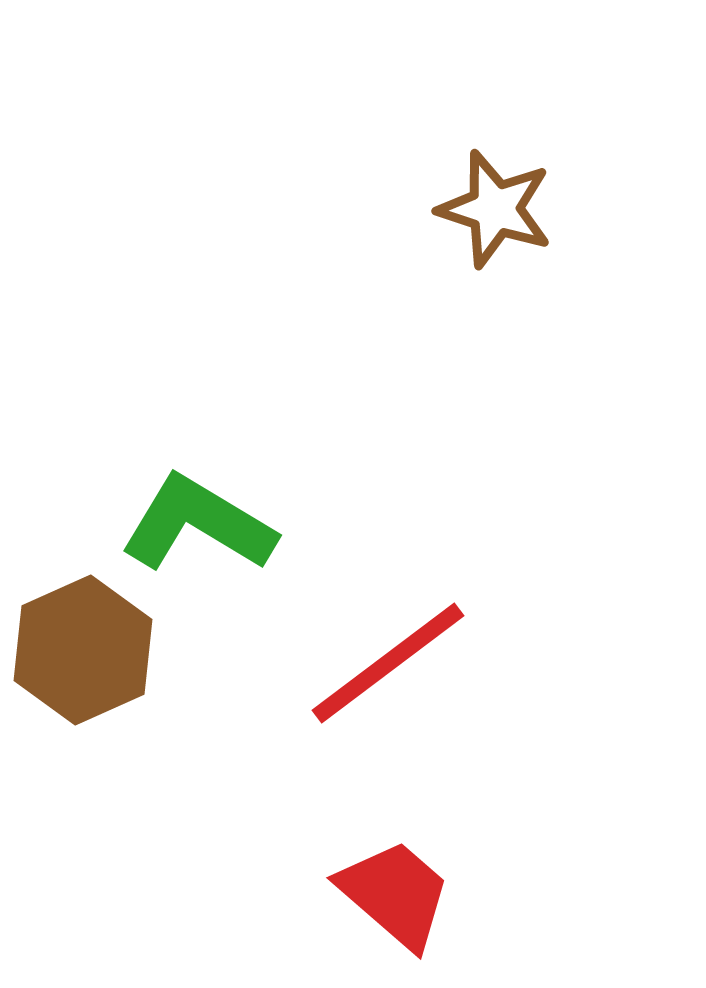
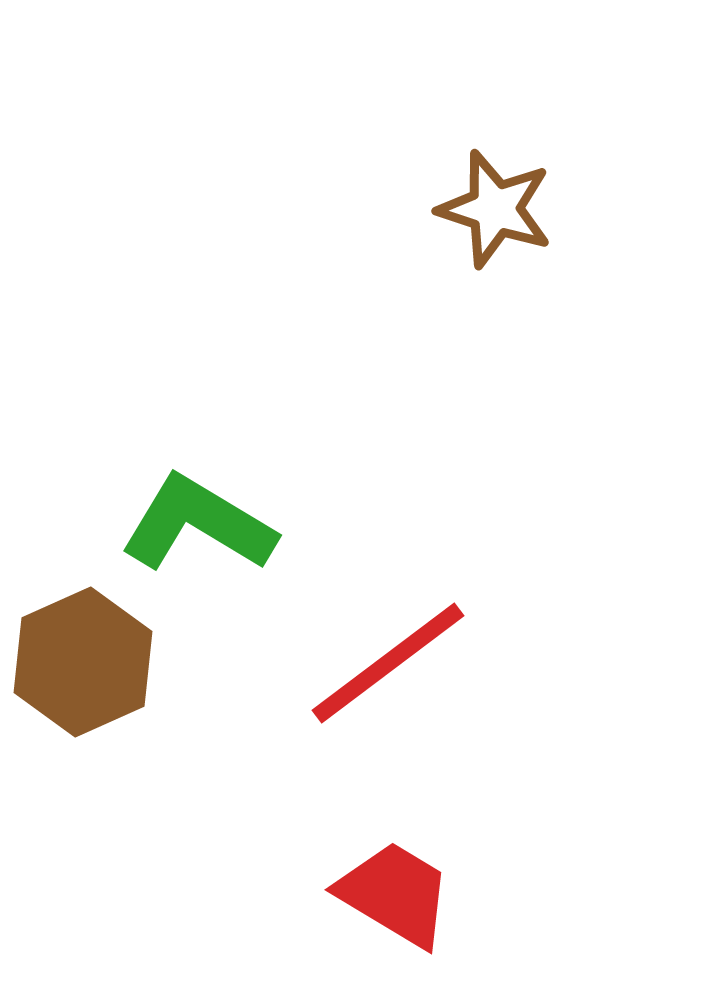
brown hexagon: moved 12 px down
red trapezoid: rotated 10 degrees counterclockwise
